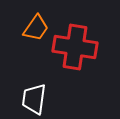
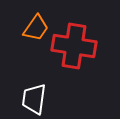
red cross: moved 1 px left, 1 px up
